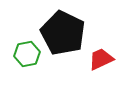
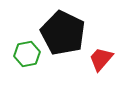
red trapezoid: rotated 24 degrees counterclockwise
